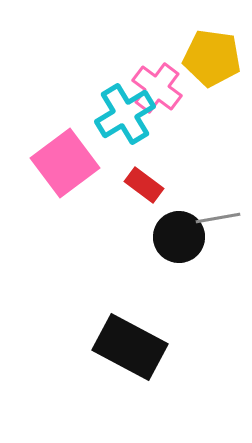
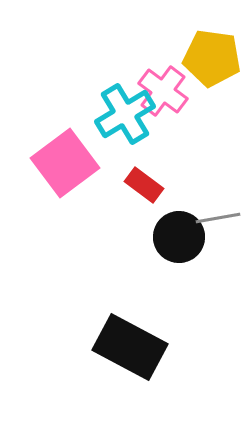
pink cross: moved 6 px right, 3 px down
